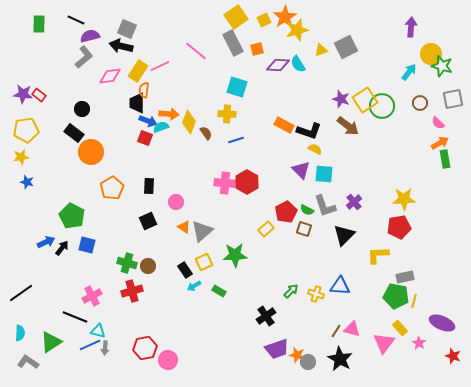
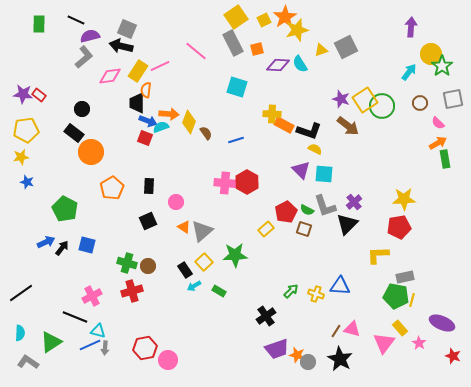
cyan semicircle at (298, 64): moved 2 px right
green star at (442, 66): rotated 20 degrees clockwise
orange semicircle at (144, 90): moved 2 px right
yellow cross at (227, 114): moved 45 px right
orange arrow at (440, 143): moved 2 px left
green pentagon at (72, 216): moved 7 px left, 7 px up
black triangle at (344, 235): moved 3 px right, 11 px up
yellow square at (204, 262): rotated 18 degrees counterclockwise
yellow line at (414, 301): moved 2 px left, 1 px up
